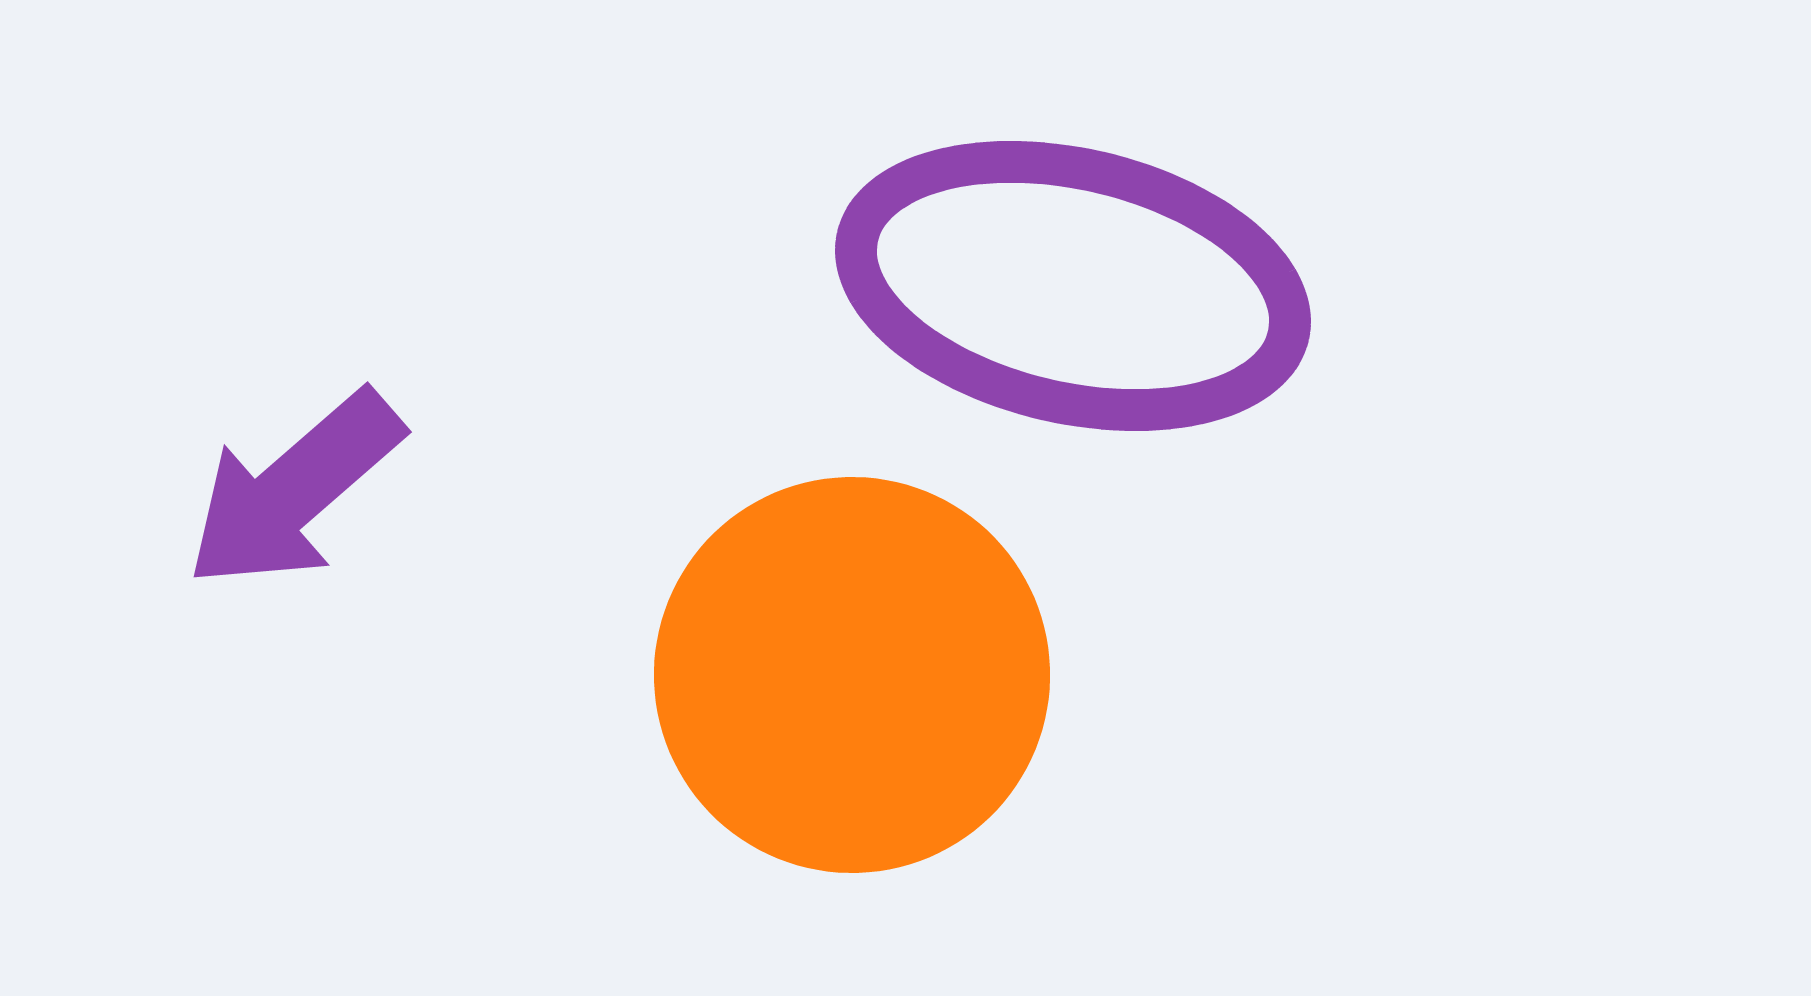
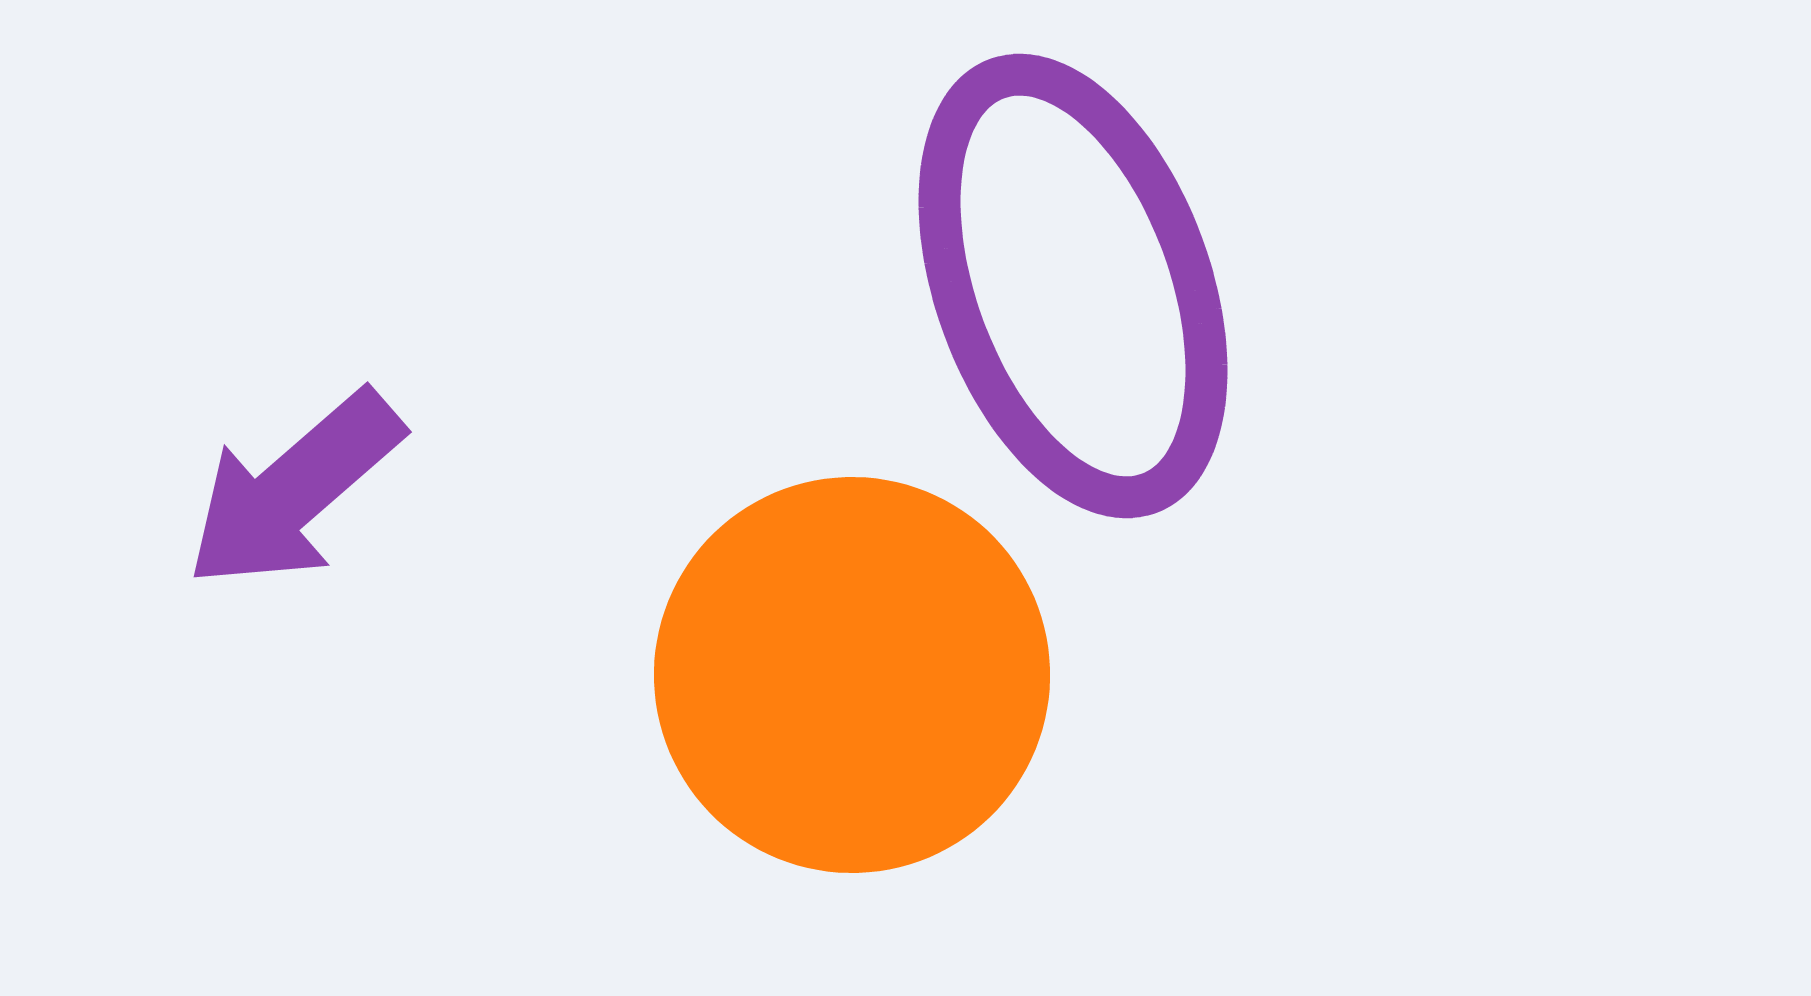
purple ellipse: rotated 57 degrees clockwise
